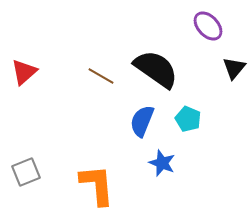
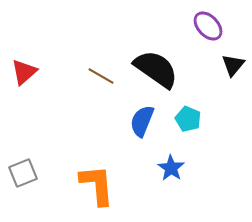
black triangle: moved 1 px left, 3 px up
blue star: moved 9 px right, 5 px down; rotated 12 degrees clockwise
gray square: moved 3 px left, 1 px down
